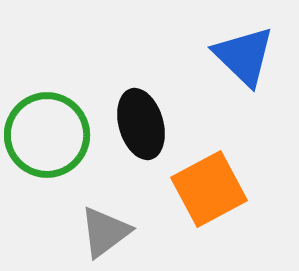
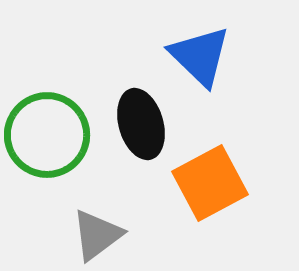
blue triangle: moved 44 px left
orange square: moved 1 px right, 6 px up
gray triangle: moved 8 px left, 3 px down
